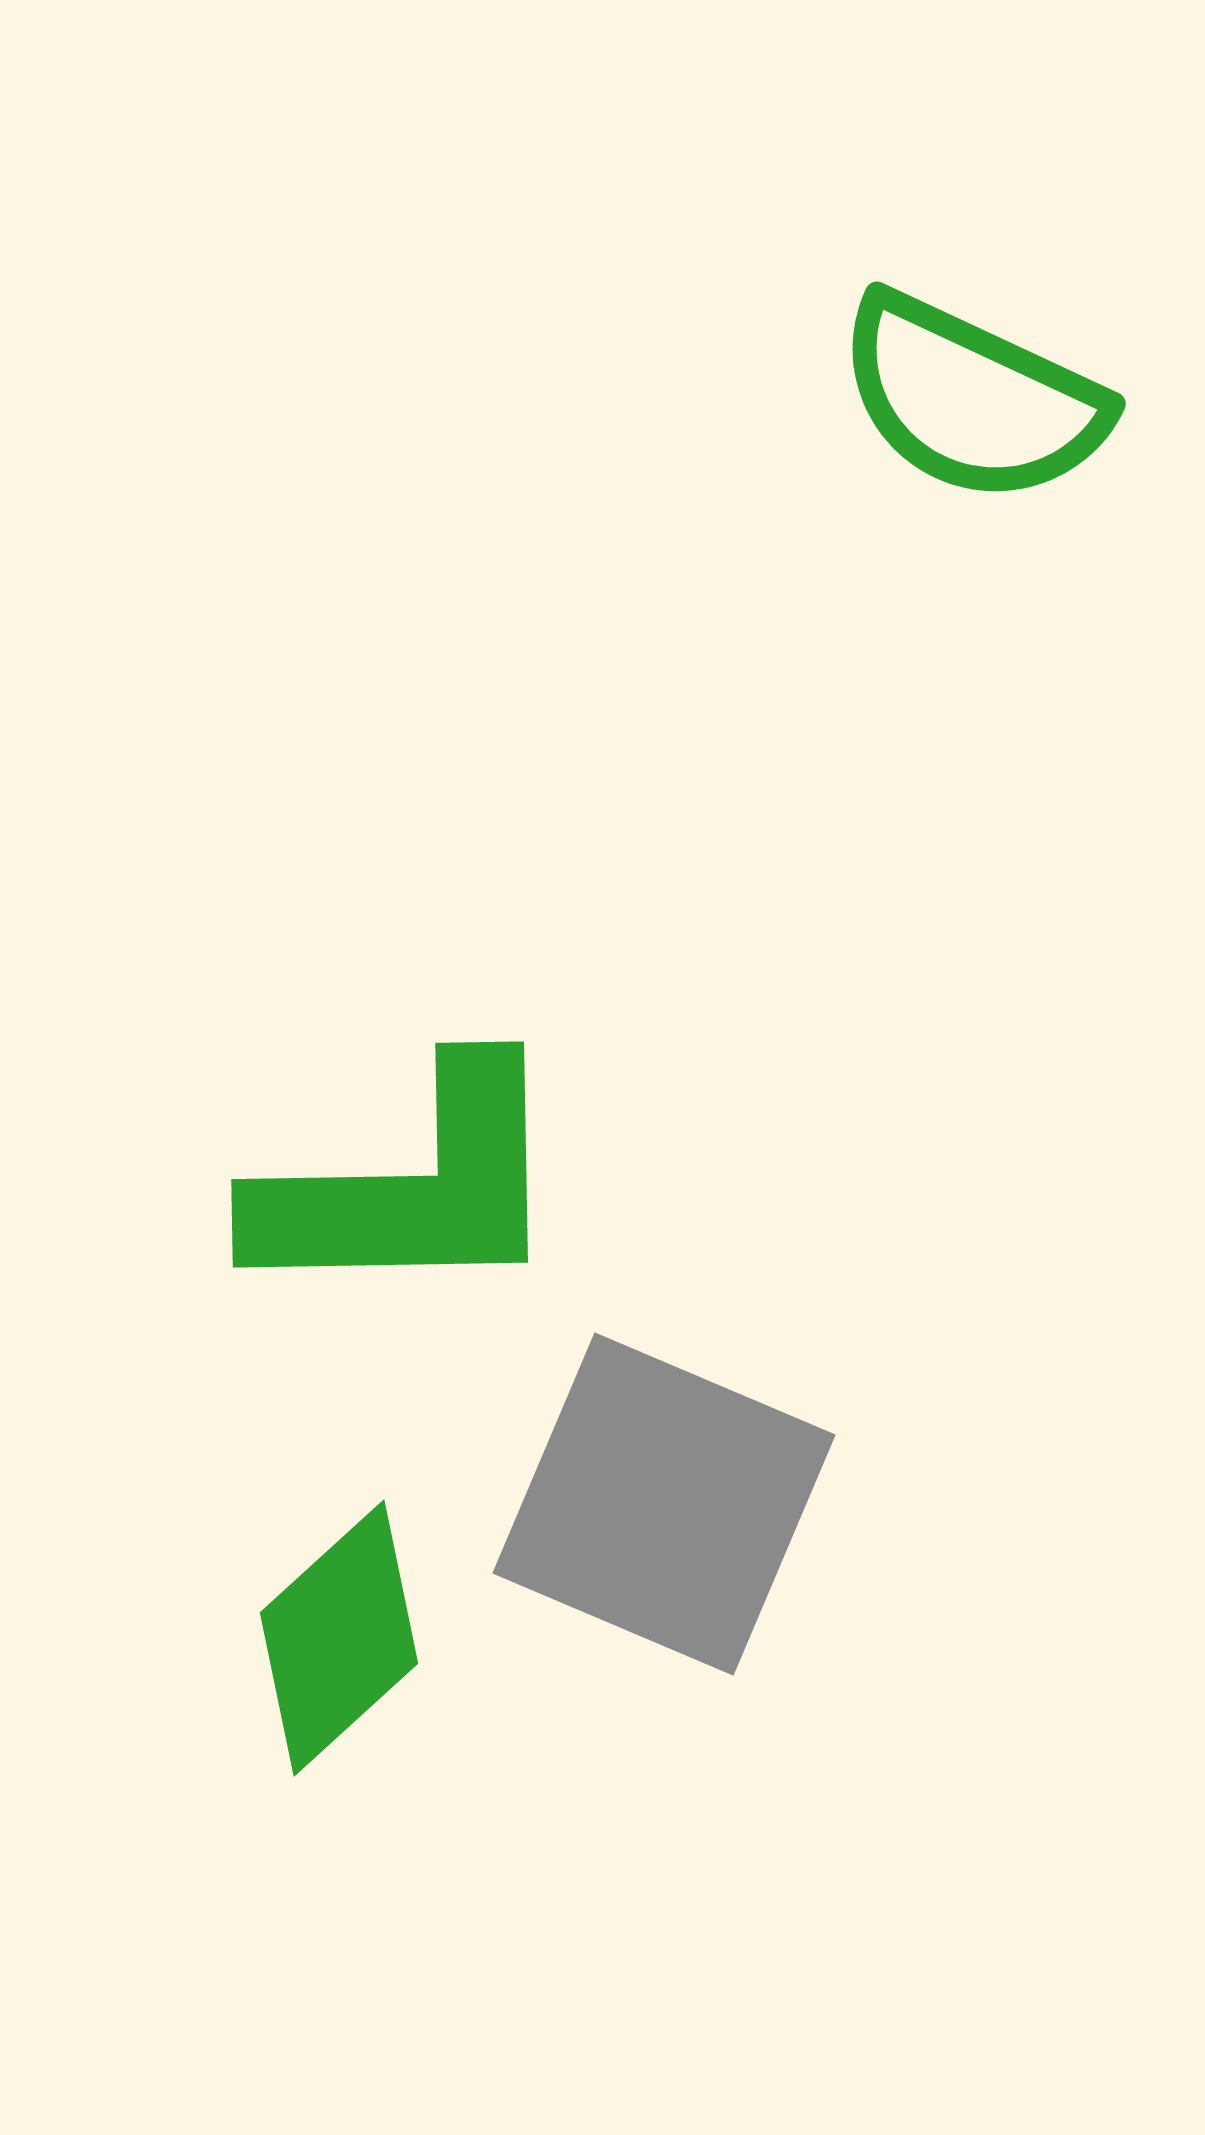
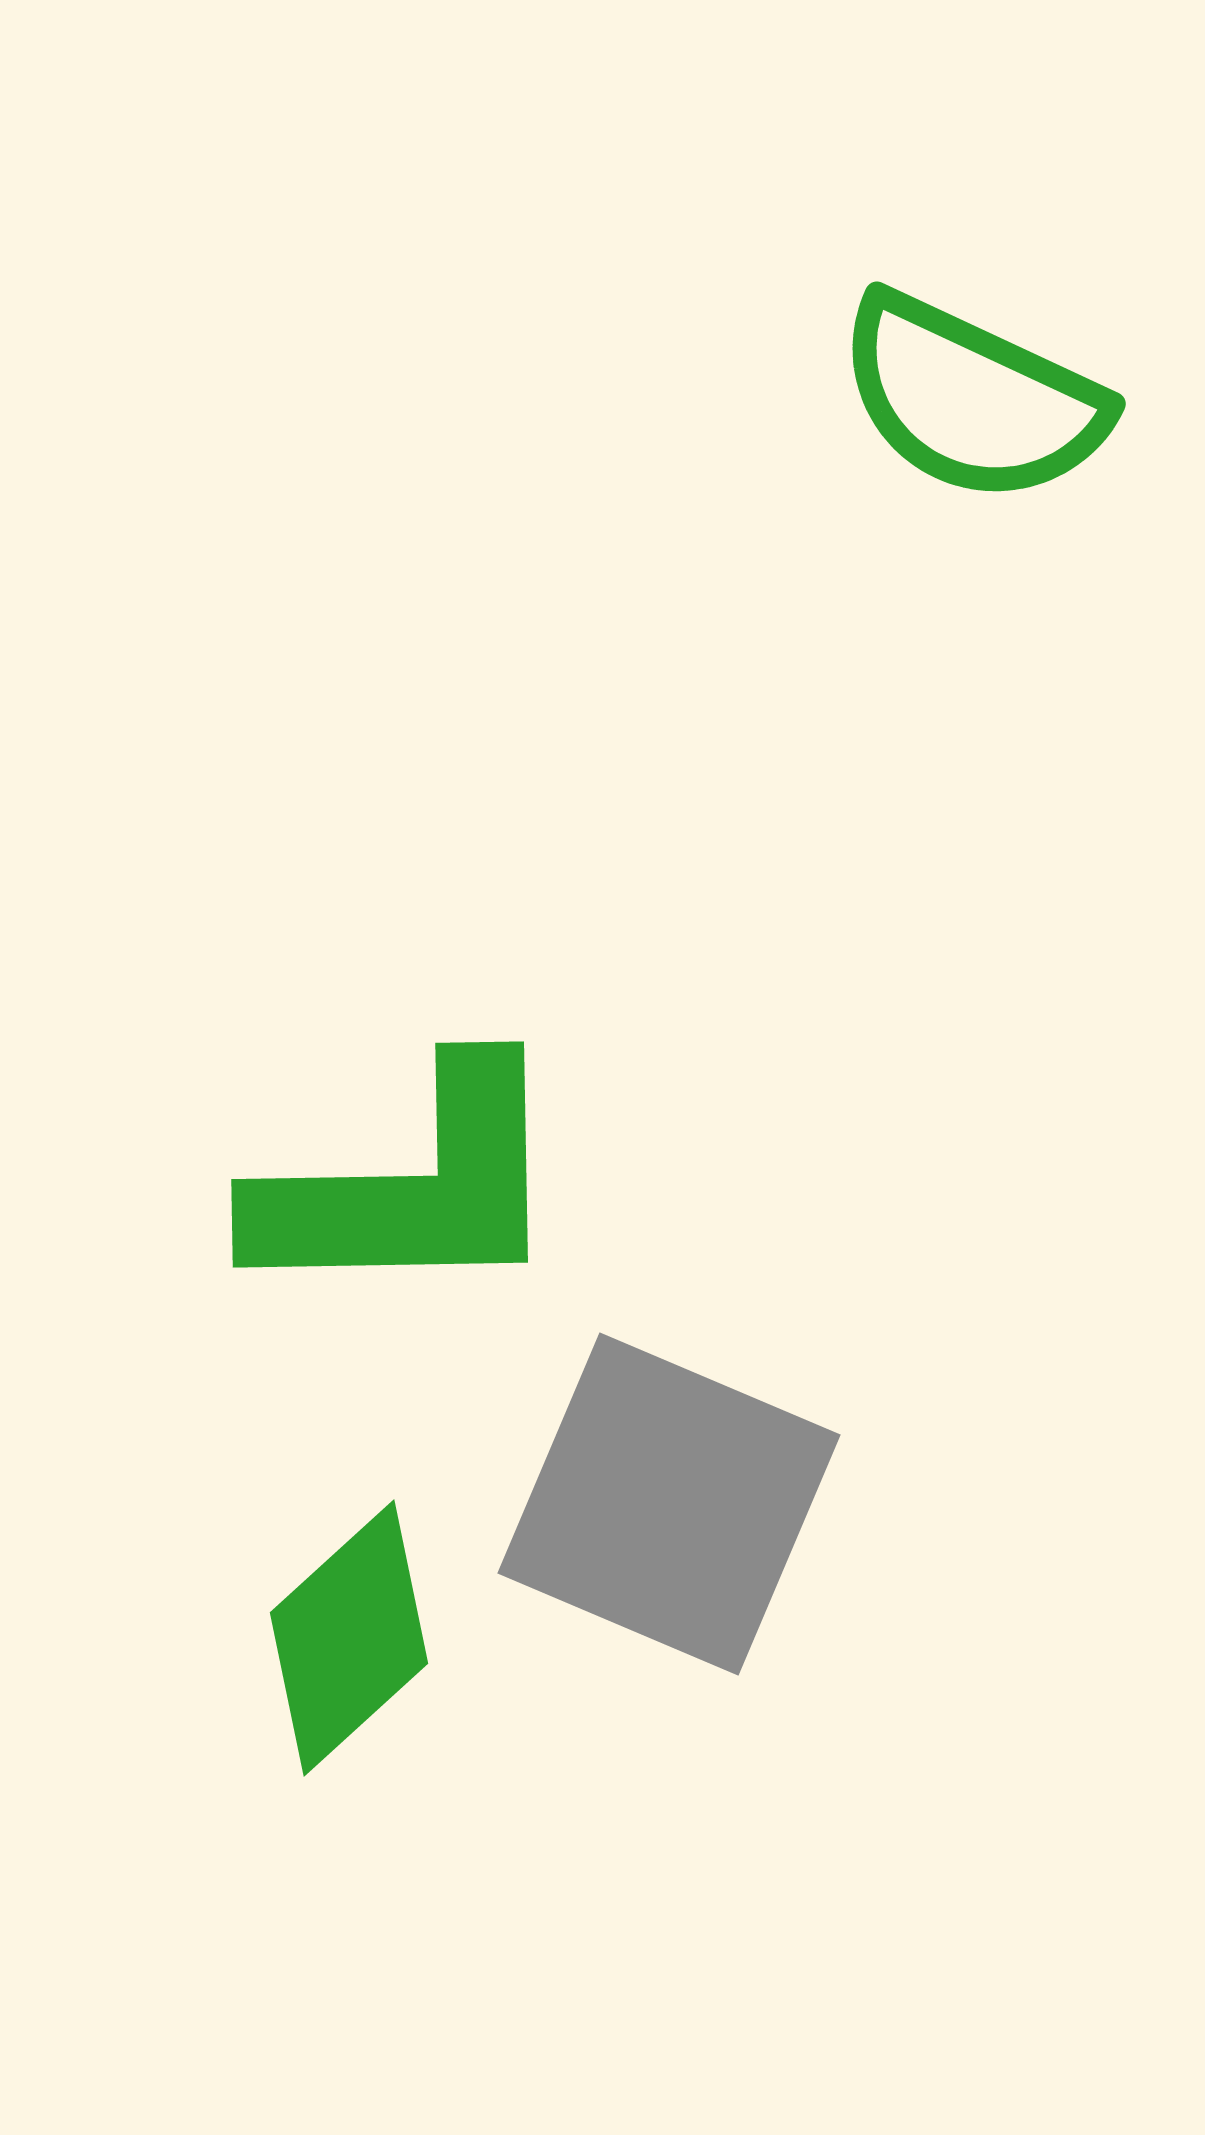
gray square: moved 5 px right
green diamond: moved 10 px right
